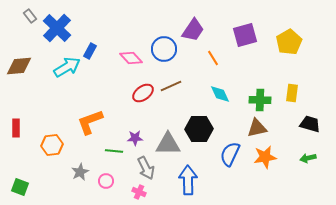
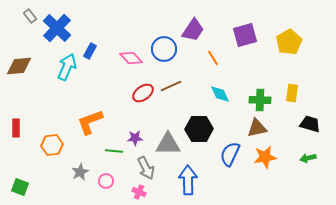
cyan arrow: rotated 36 degrees counterclockwise
